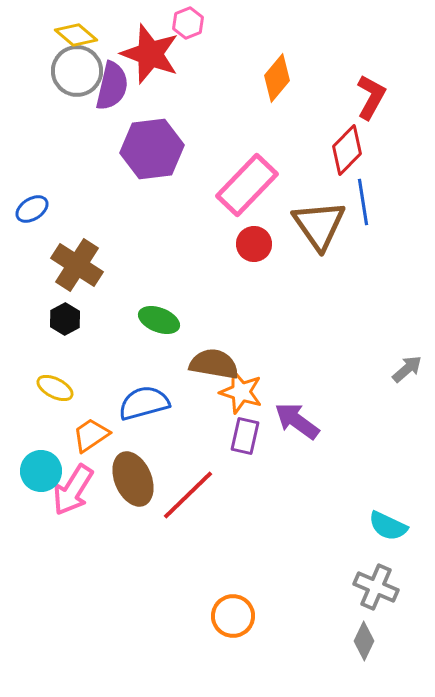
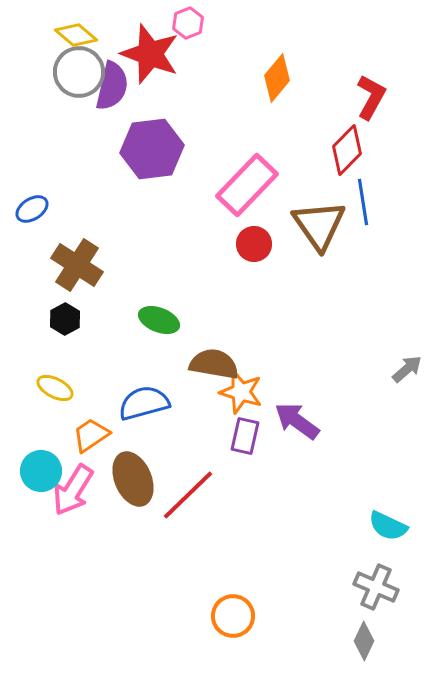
gray circle: moved 2 px right, 1 px down
